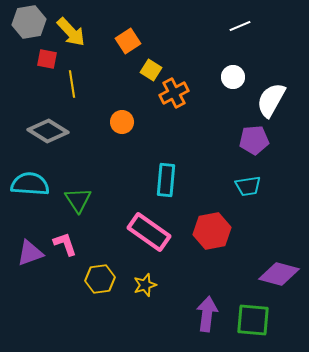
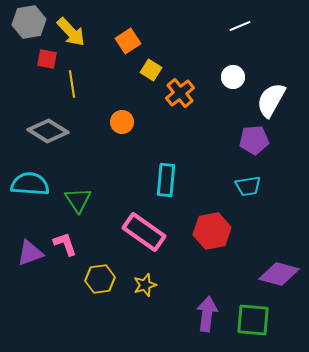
orange cross: moved 6 px right; rotated 12 degrees counterclockwise
pink rectangle: moved 5 px left
